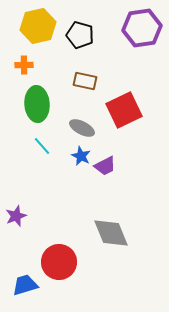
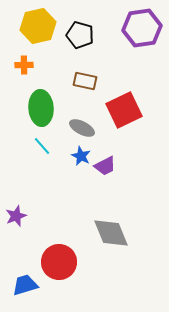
green ellipse: moved 4 px right, 4 px down
